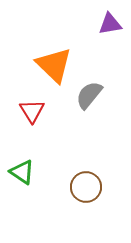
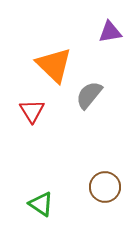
purple triangle: moved 8 px down
green triangle: moved 19 px right, 32 px down
brown circle: moved 19 px right
